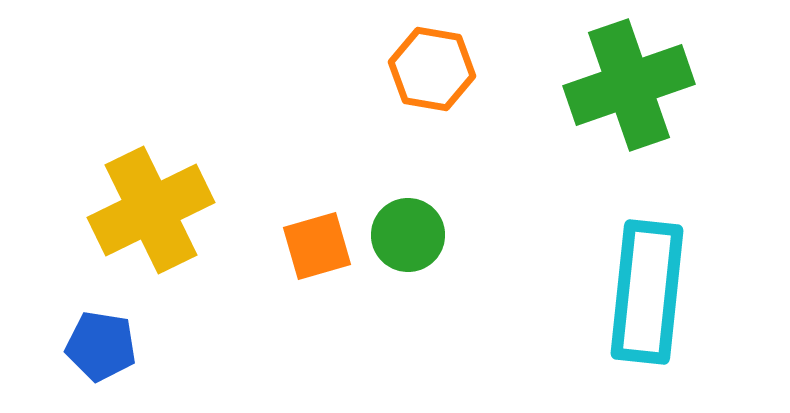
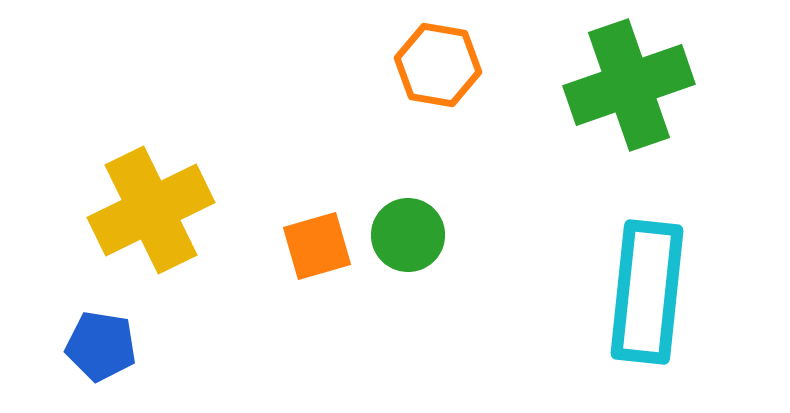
orange hexagon: moved 6 px right, 4 px up
